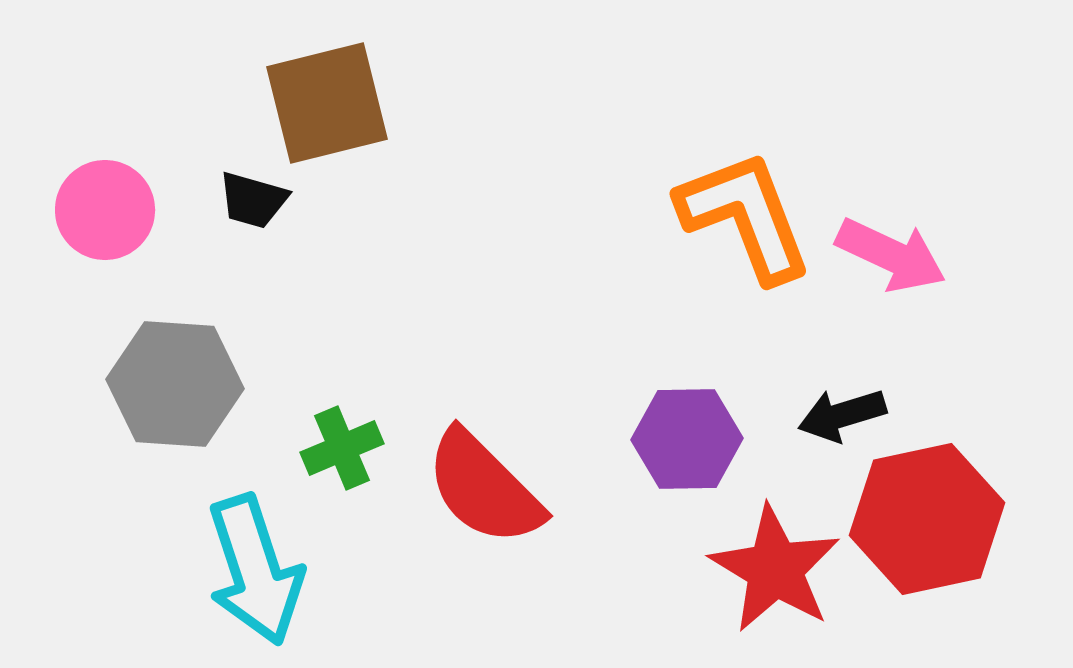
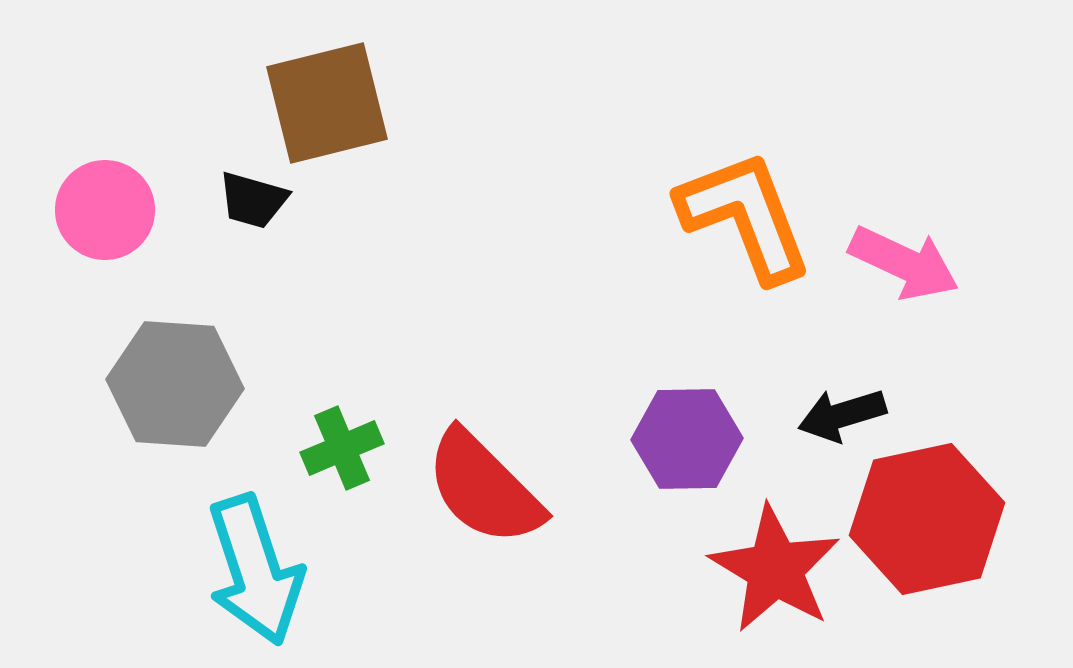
pink arrow: moved 13 px right, 8 px down
